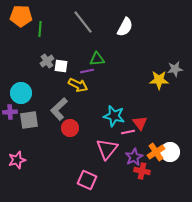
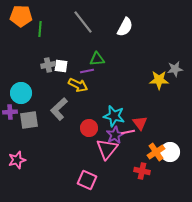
gray cross: moved 1 px right, 4 px down; rotated 24 degrees clockwise
red circle: moved 19 px right
purple star: moved 19 px left, 22 px up
